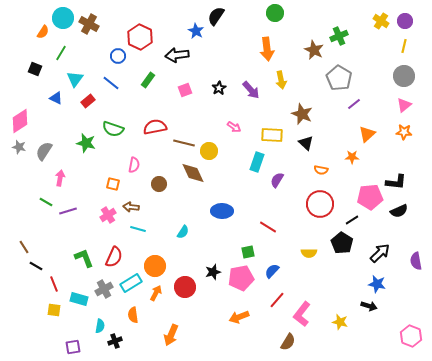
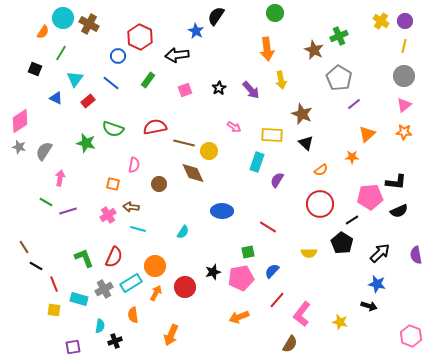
orange semicircle at (321, 170): rotated 48 degrees counterclockwise
purple semicircle at (416, 261): moved 6 px up
brown semicircle at (288, 342): moved 2 px right, 2 px down
